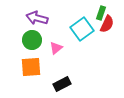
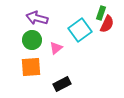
cyan square: moved 2 px left, 1 px down
